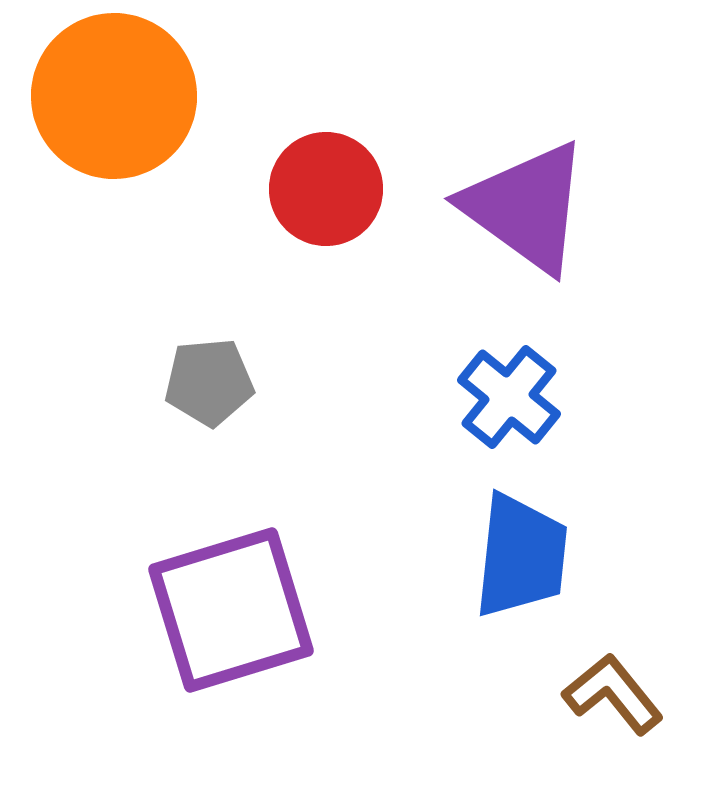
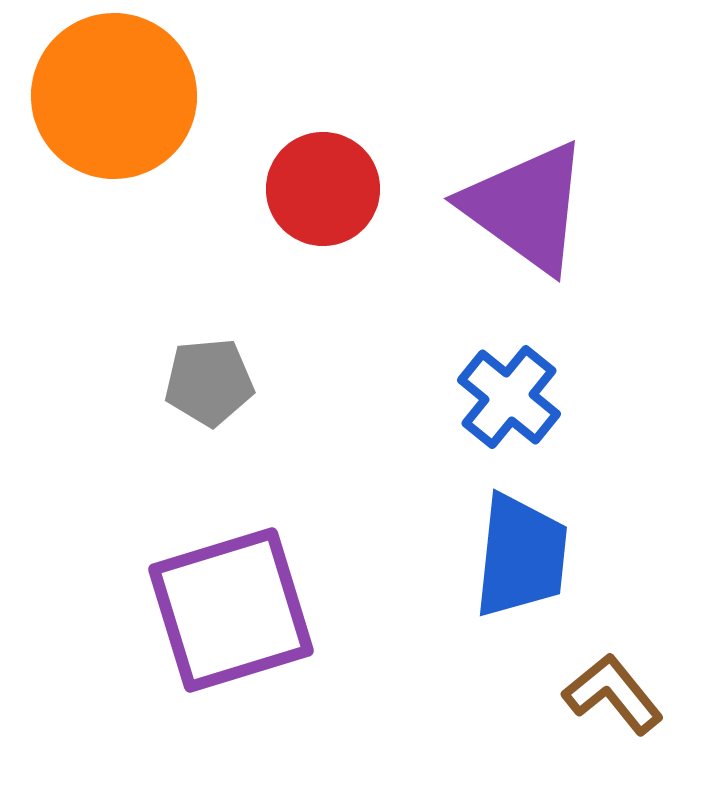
red circle: moved 3 px left
